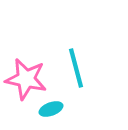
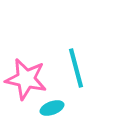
cyan ellipse: moved 1 px right, 1 px up
